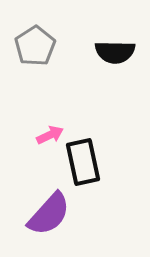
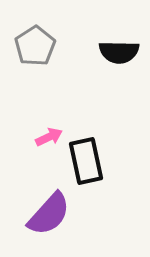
black semicircle: moved 4 px right
pink arrow: moved 1 px left, 2 px down
black rectangle: moved 3 px right, 1 px up
